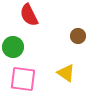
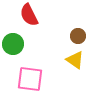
green circle: moved 3 px up
yellow triangle: moved 9 px right, 13 px up
pink square: moved 7 px right
